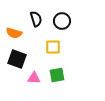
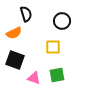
black semicircle: moved 10 px left, 5 px up
orange semicircle: rotated 42 degrees counterclockwise
black square: moved 2 px left, 1 px down
pink triangle: rotated 16 degrees clockwise
